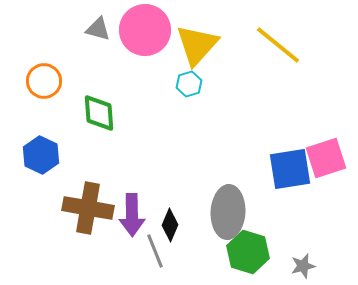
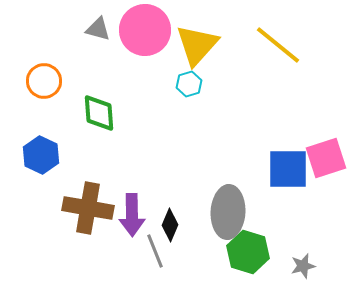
blue square: moved 2 px left; rotated 9 degrees clockwise
